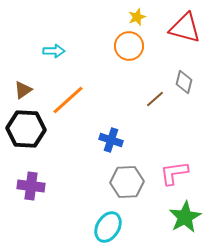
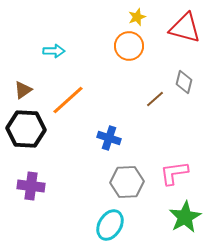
blue cross: moved 2 px left, 2 px up
cyan ellipse: moved 2 px right, 2 px up
